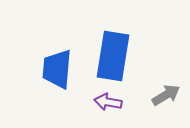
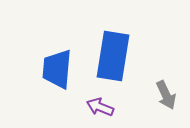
gray arrow: rotated 96 degrees clockwise
purple arrow: moved 8 px left, 5 px down; rotated 12 degrees clockwise
